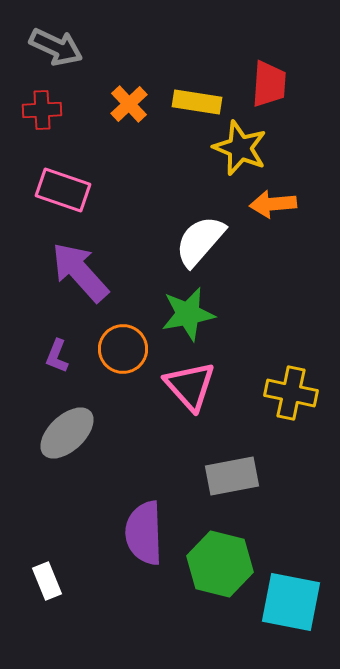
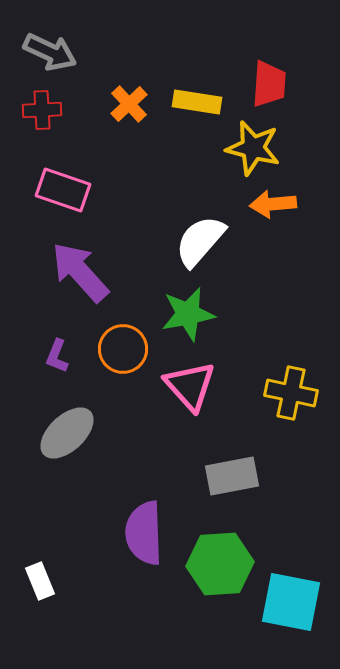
gray arrow: moved 6 px left, 5 px down
yellow star: moved 13 px right; rotated 8 degrees counterclockwise
green hexagon: rotated 18 degrees counterclockwise
white rectangle: moved 7 px left
